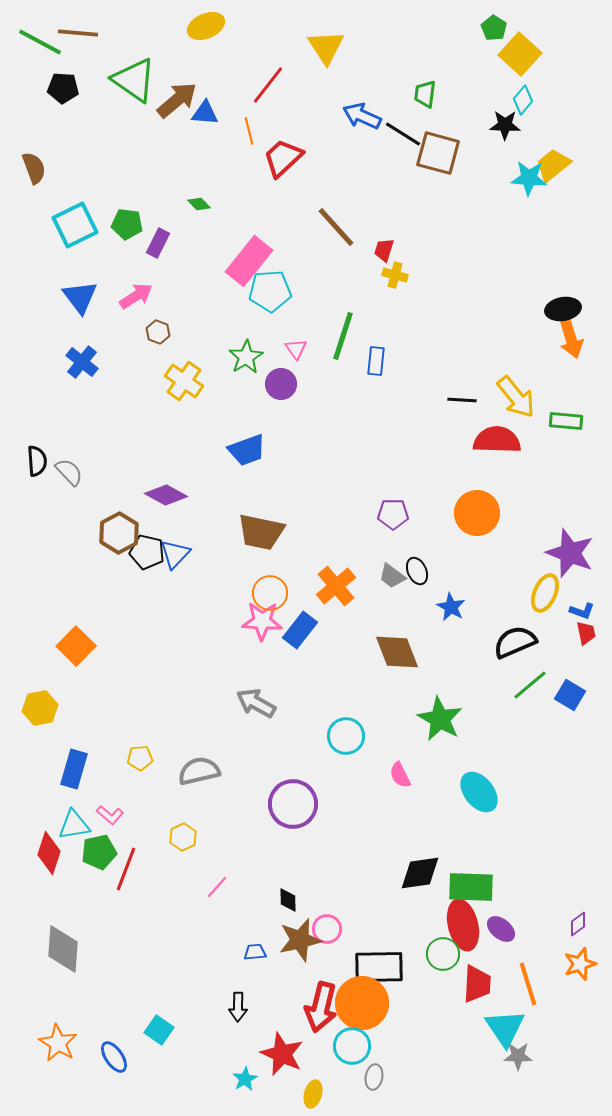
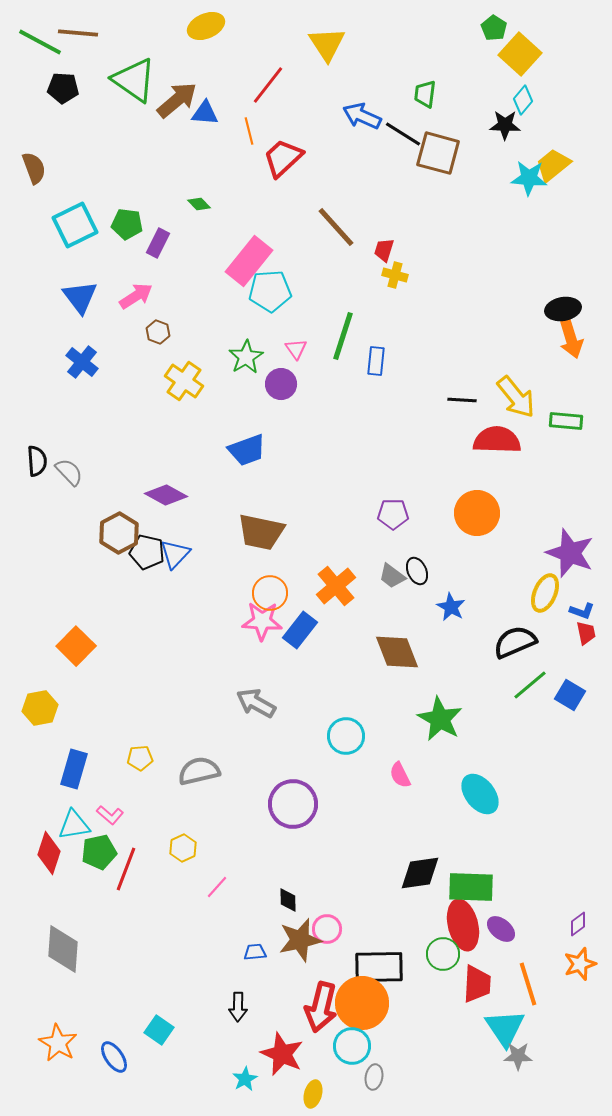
yellow triangle at (326, 47): moved 1 px right, 3 px up
cyan ellipse at (479, 792): moved 1 px right, 2 px down
yellow hexagon at (183, 837): moved 11 px down
